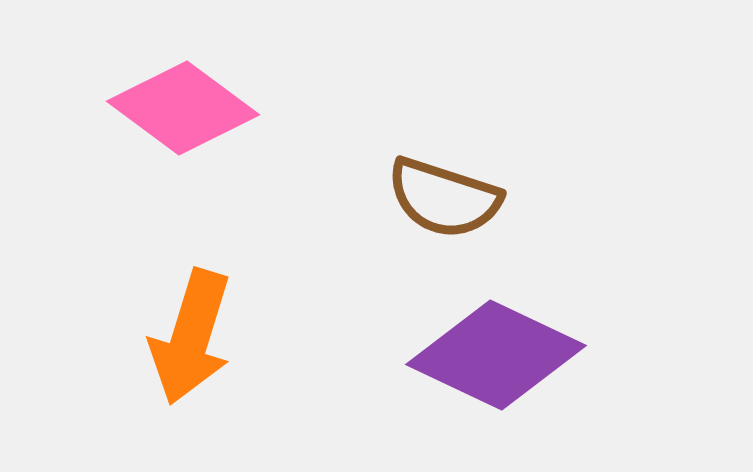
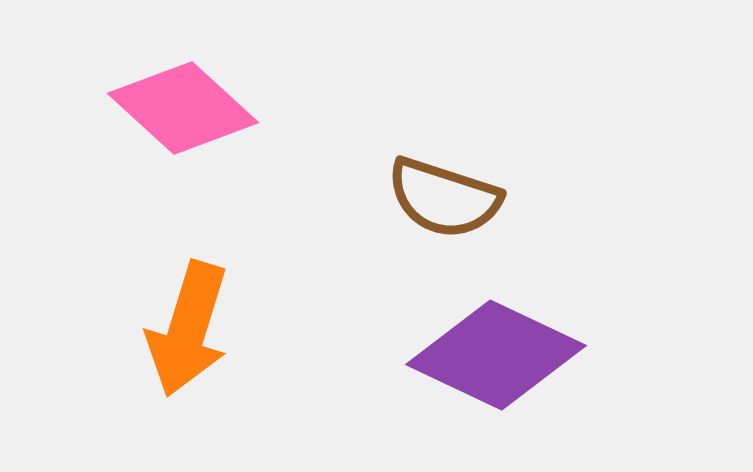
pink diamond: rotated 6 degrees clockwise
orange arrow: moved 3 px left, 8 px up
